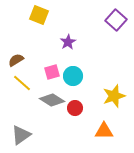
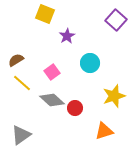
yellow square: moved 6 px right, 1 px up
purple star: moved 1 px left, 6 px up
pink square: rotated 21 degrees counterclockwise
cyan circle: moved 17 px right, 13 px up
gray diamond: rotated 10 degrees clockwise
orange triangle: rotated 18 degrees counterclockwise
